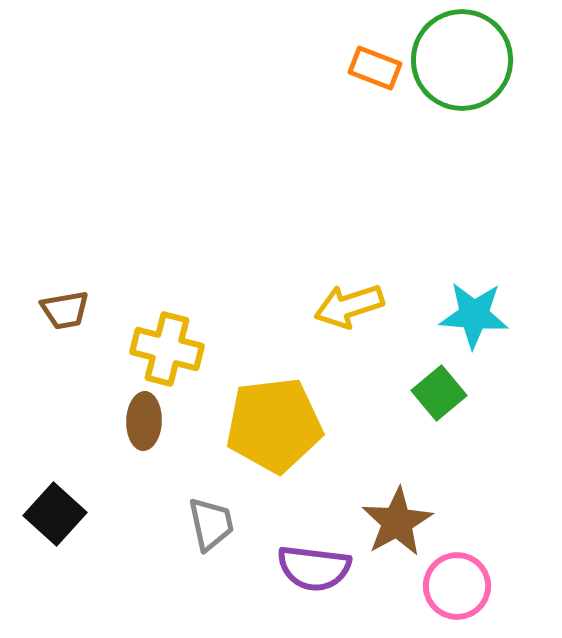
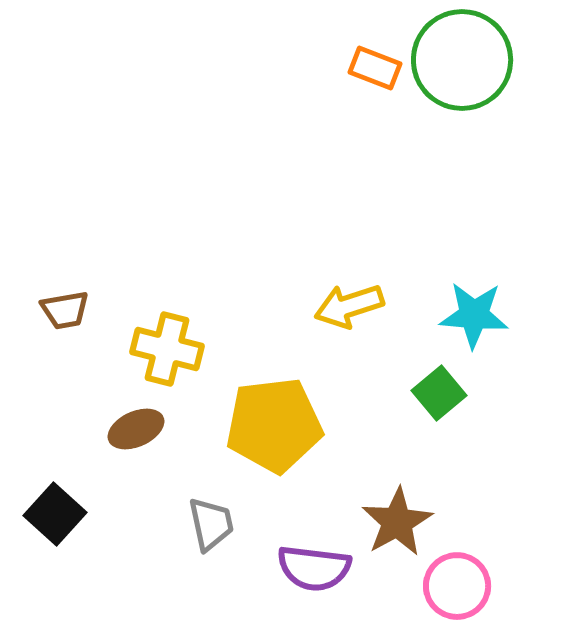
brown ellipse: moved 8 px left, 8 px down; rotated 64 degrees clockwise
